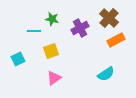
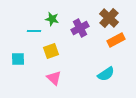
cyan square: rotated 24 degrees clockwise
pink triangle: rotated 42 degrees counterclockwise
